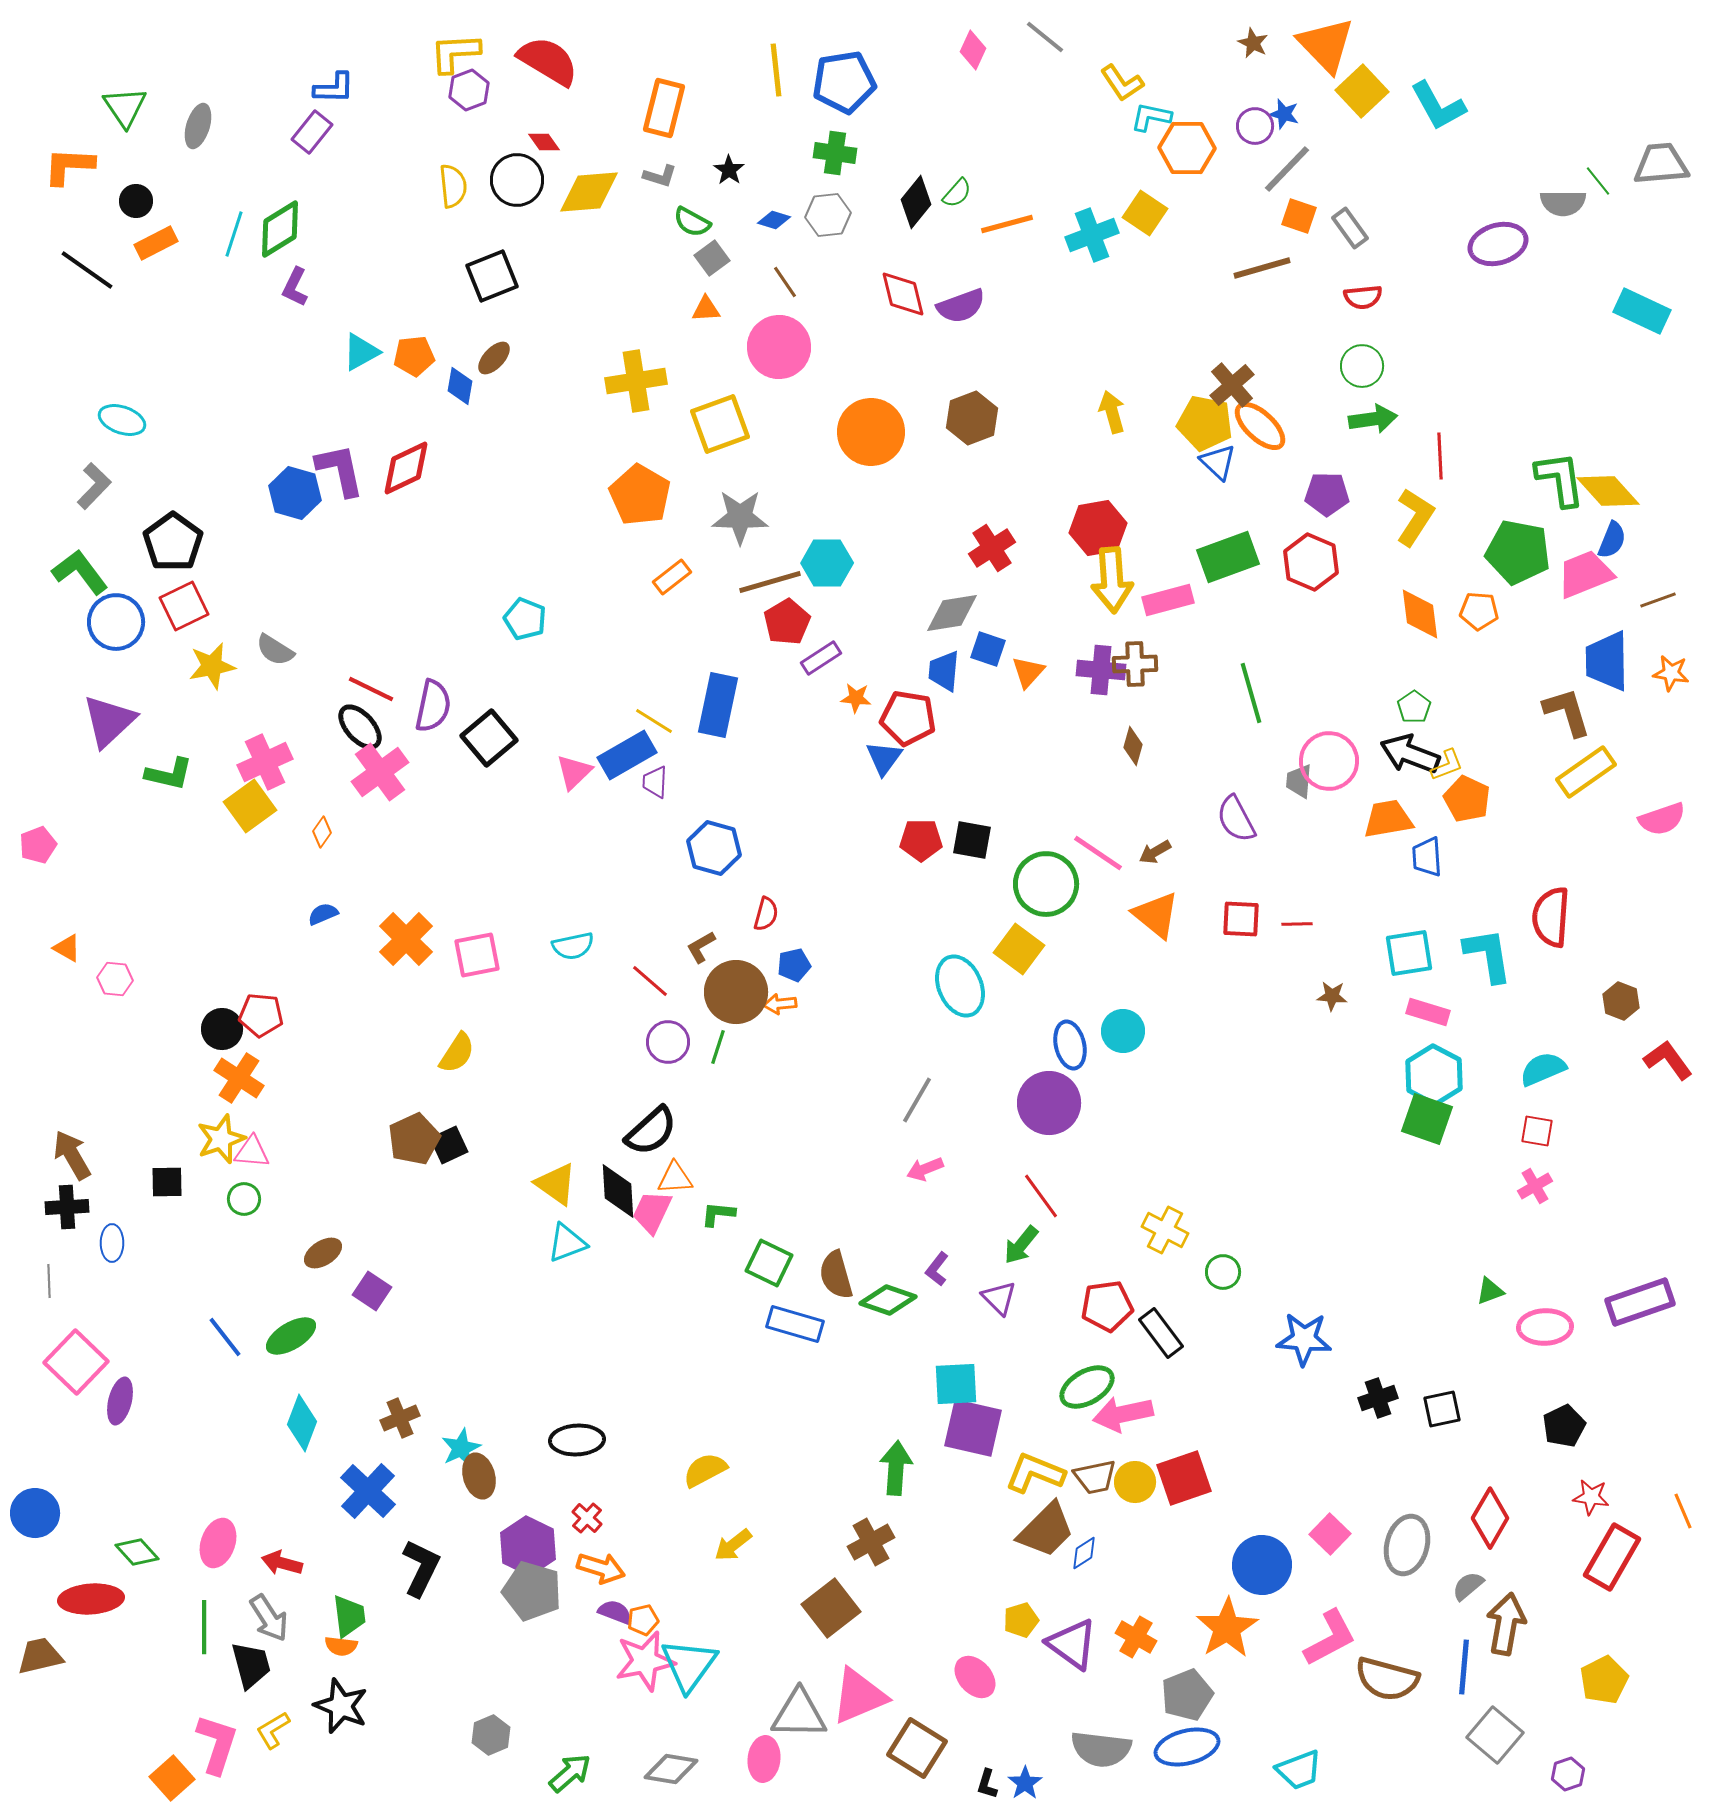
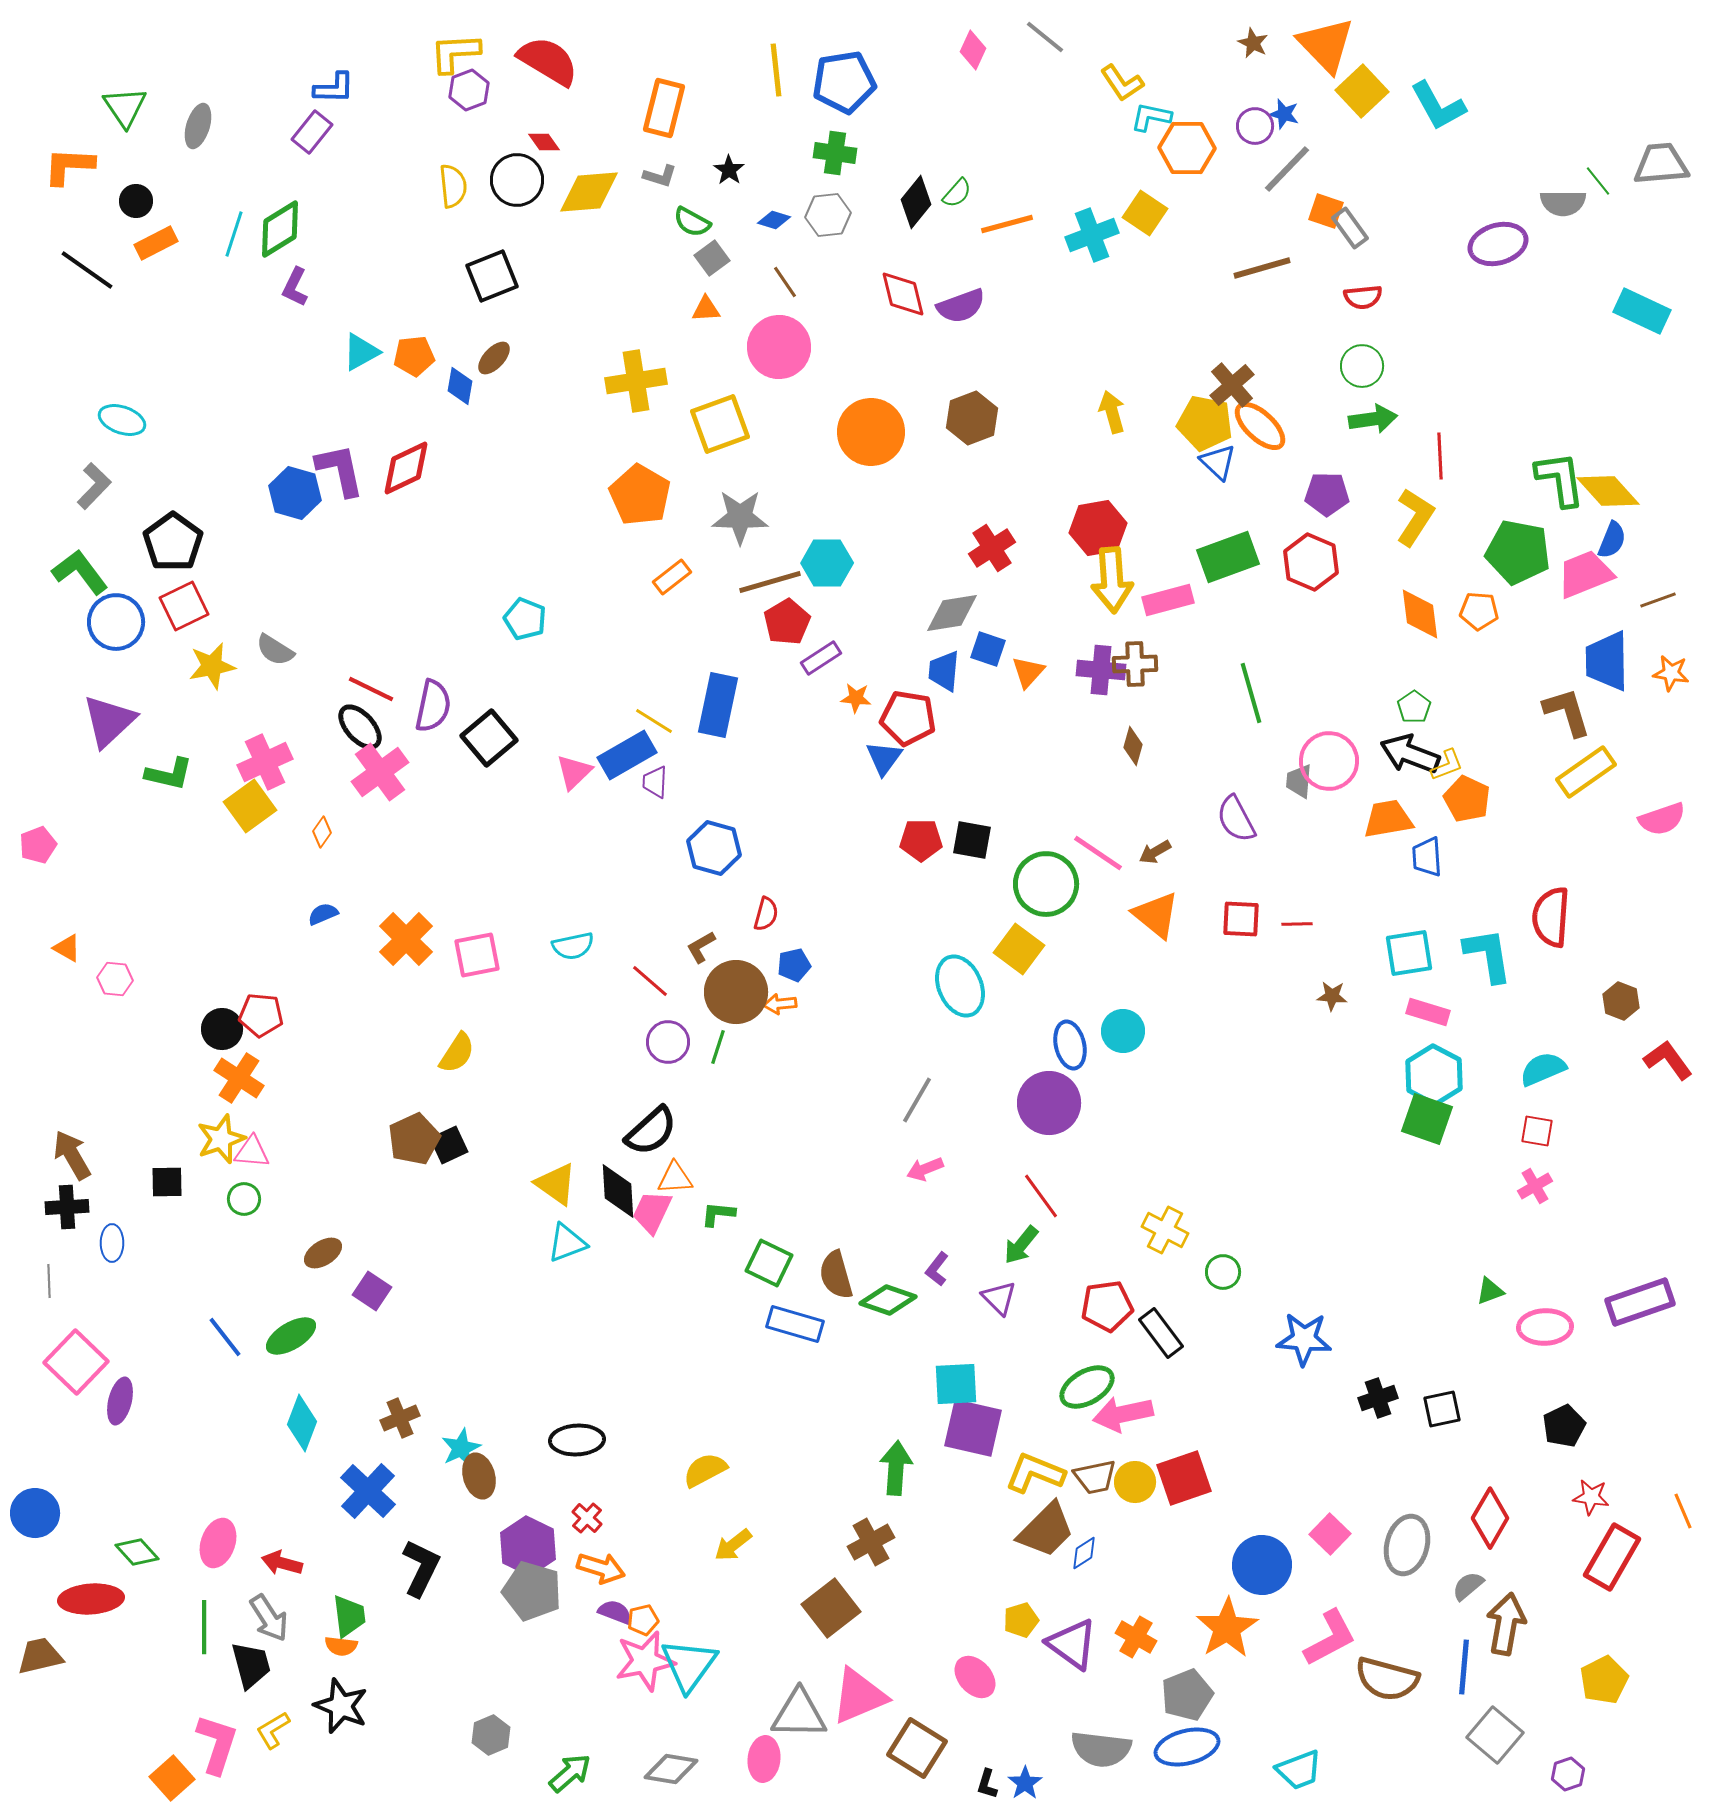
orange square at (1299, 216): moved 27 px right, 5 px up
